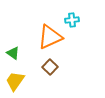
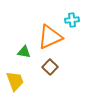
green triangle: moved 11 px right, 1 px up; rotated 24 degrees counterclockwise
yellow trapezoid: rotated 125 degrees clockwise
